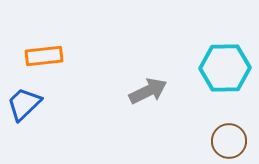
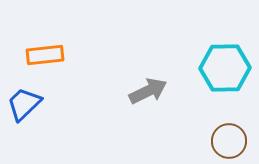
orange rectangle: moved 1 px right, 1 px up
